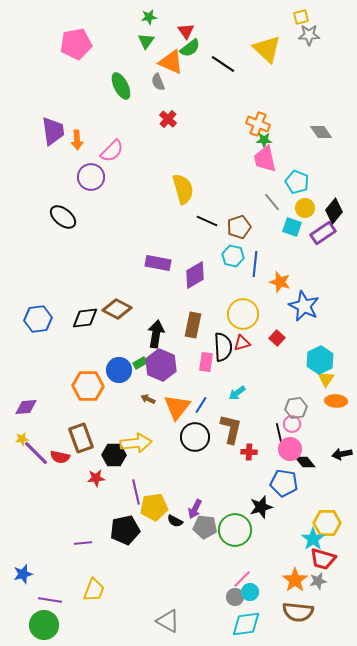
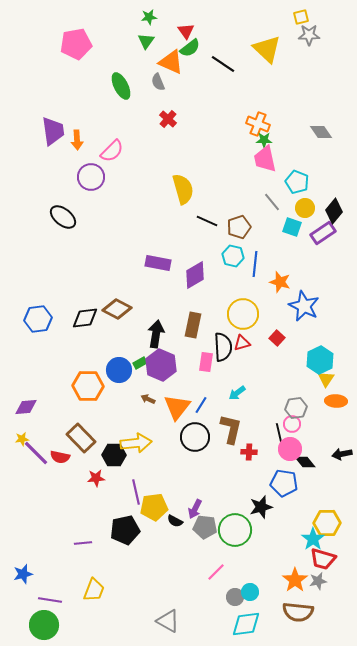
brown rectangle at (81, 438): rotated 24 degrees counterclockwise
pink line at (242, 579): moved 26 px left, 7 px up
